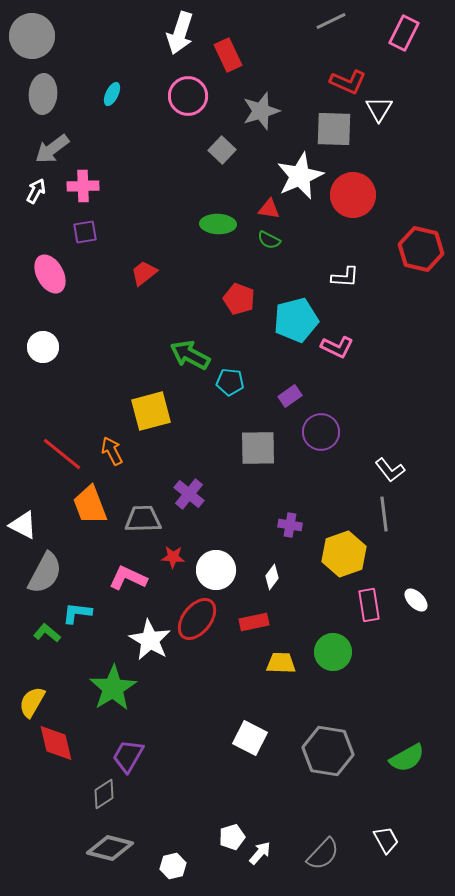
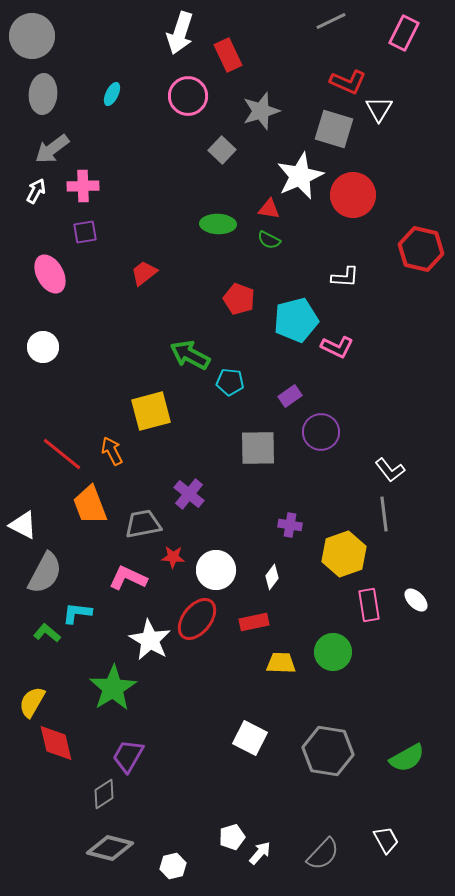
gray square at (334, 129): rotated 15 degrees clockwise
gray trapezoid at (143, 519): moved 5 px down; rotated 9 degrees counterclockwise
